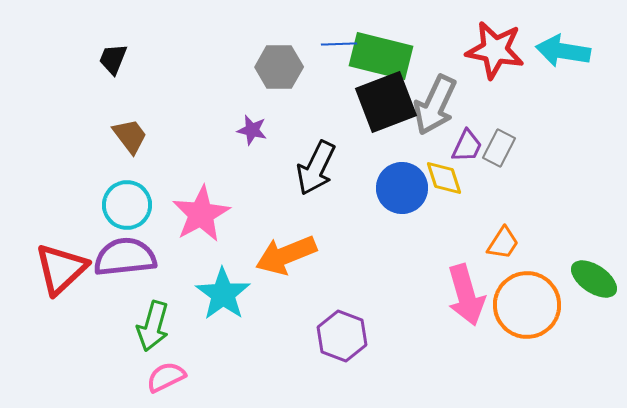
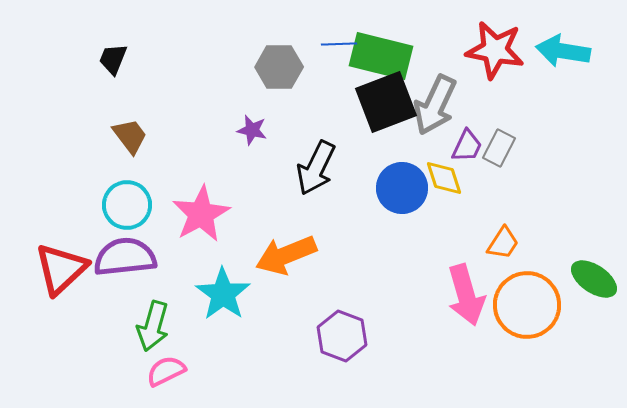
pink semicircle: moved 6 px up
